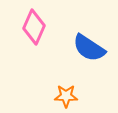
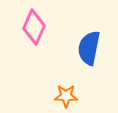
blue semicircle: rotated 68 degrees clockwise
